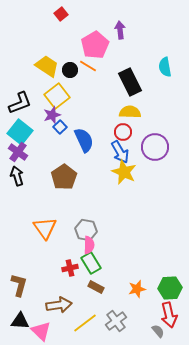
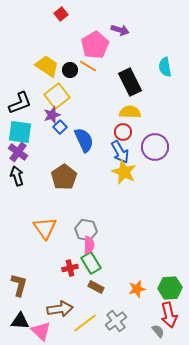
purple arrow: rotated 114 degrees clockwise
cyan square: rotated 30 degrees counterclockwise
brown arrow: moved 1 px right, 4 px down
